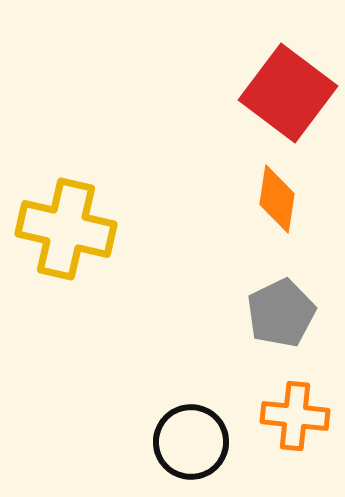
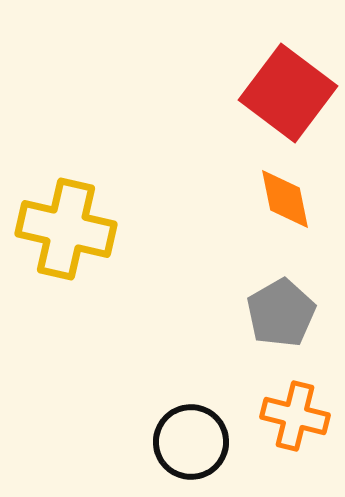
orange diamond: moved 8 px right; rotated 20 degrees counterclockwise
gray pentagon: rotated 4 degrees counterclockwise
orange cross: rotated 8 degrees clockwise
